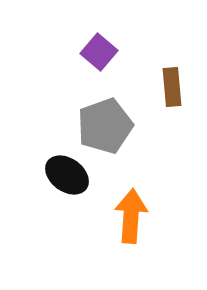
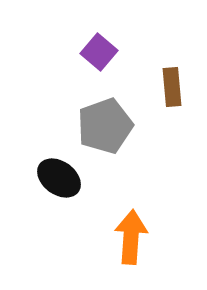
black ellipse: moved 8 px left, 3 px down
orange arrow: moved 21 px down
